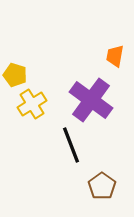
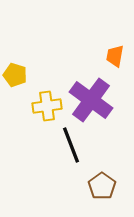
yellow cross: moved 15 px right, 2 px down; rotated 24 degrees clockwise
